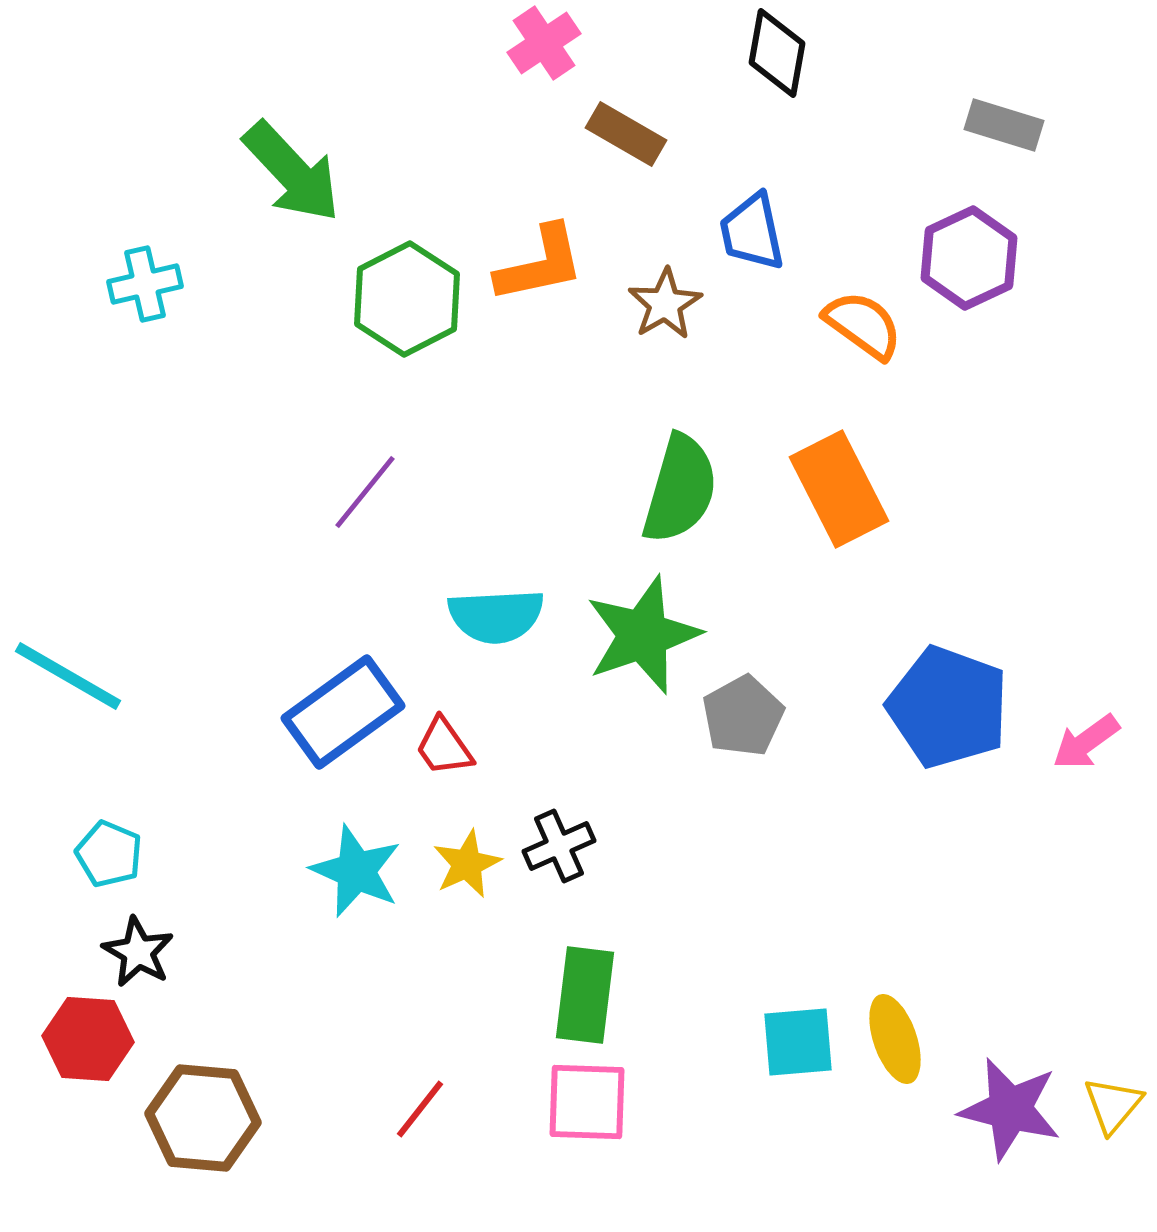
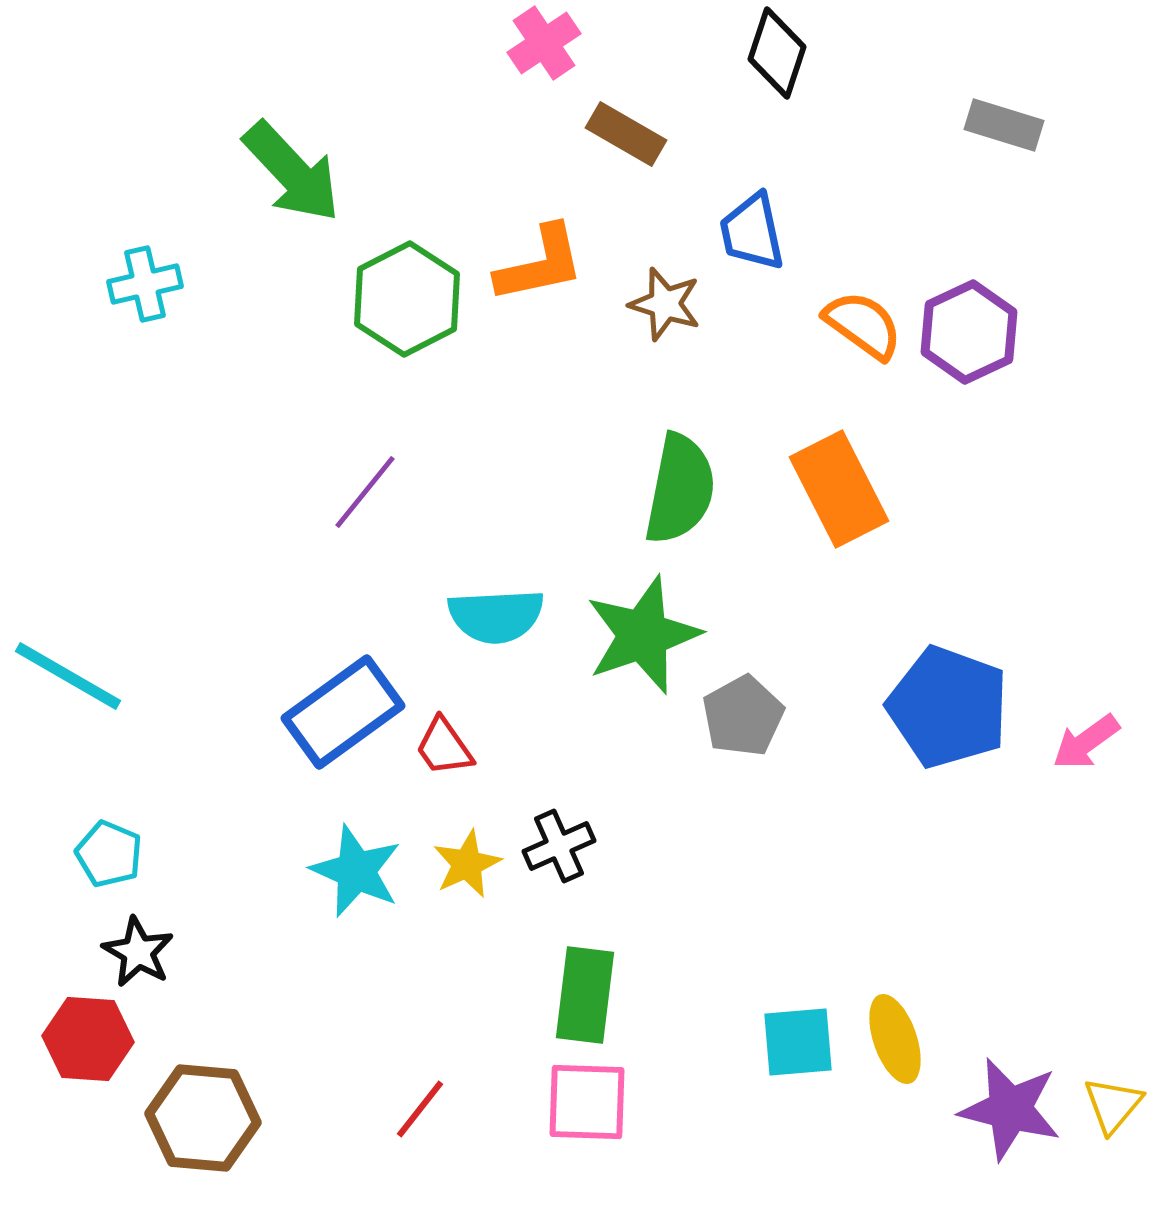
black diamond: rotated 8 degrees clockwise
purple hexagon: moved 74 px down
brown star: rotated 24 degrees counterclockwise
green semicircle: rotated 5 degrees counterclockwise
